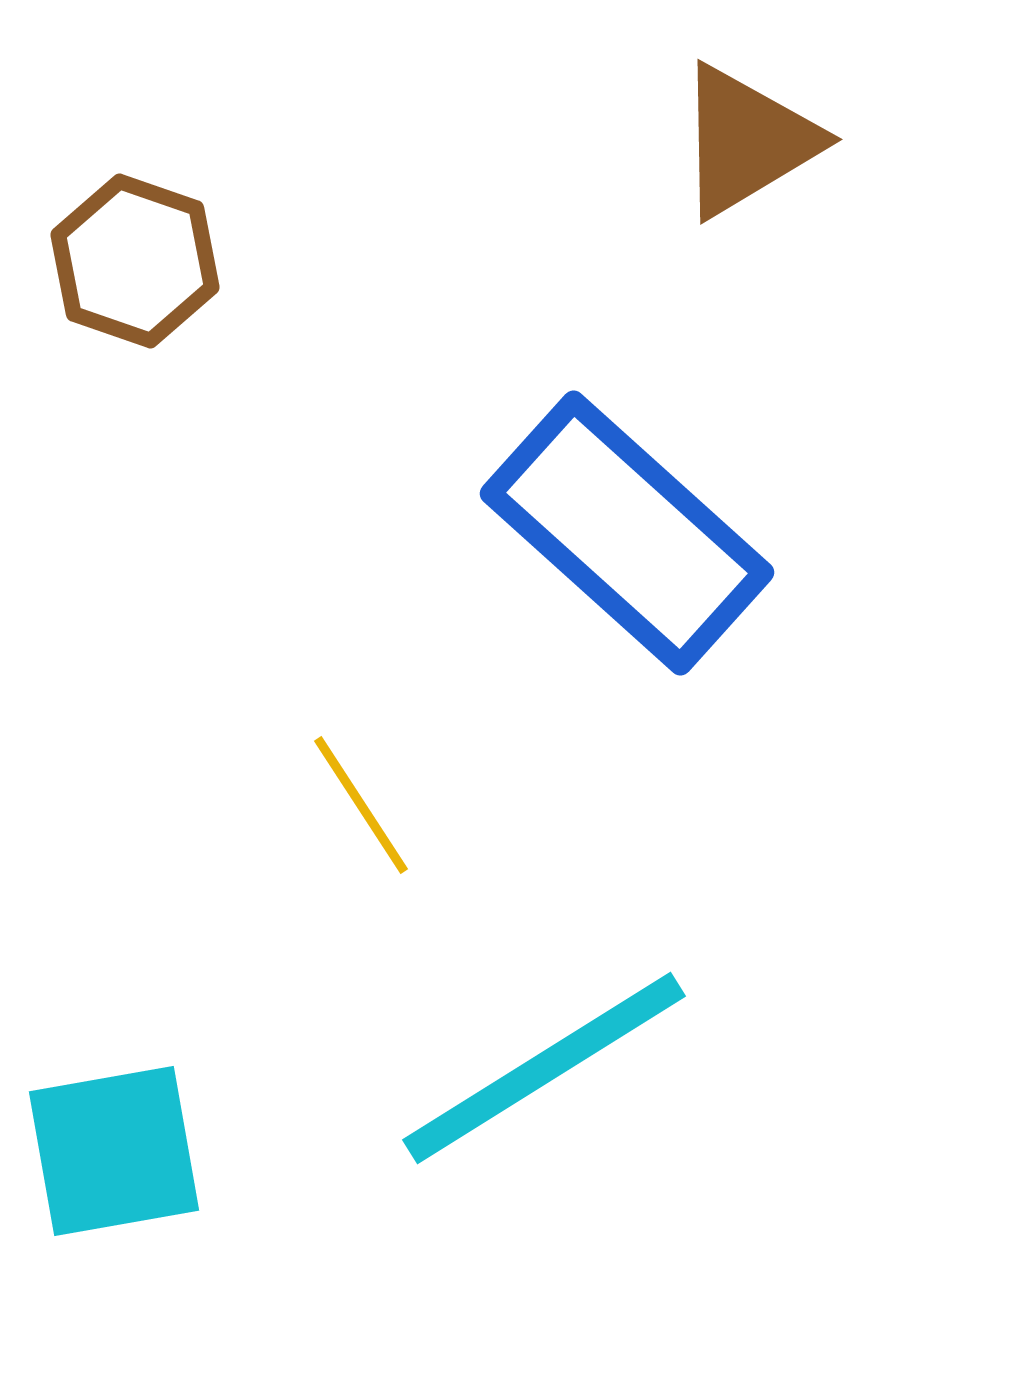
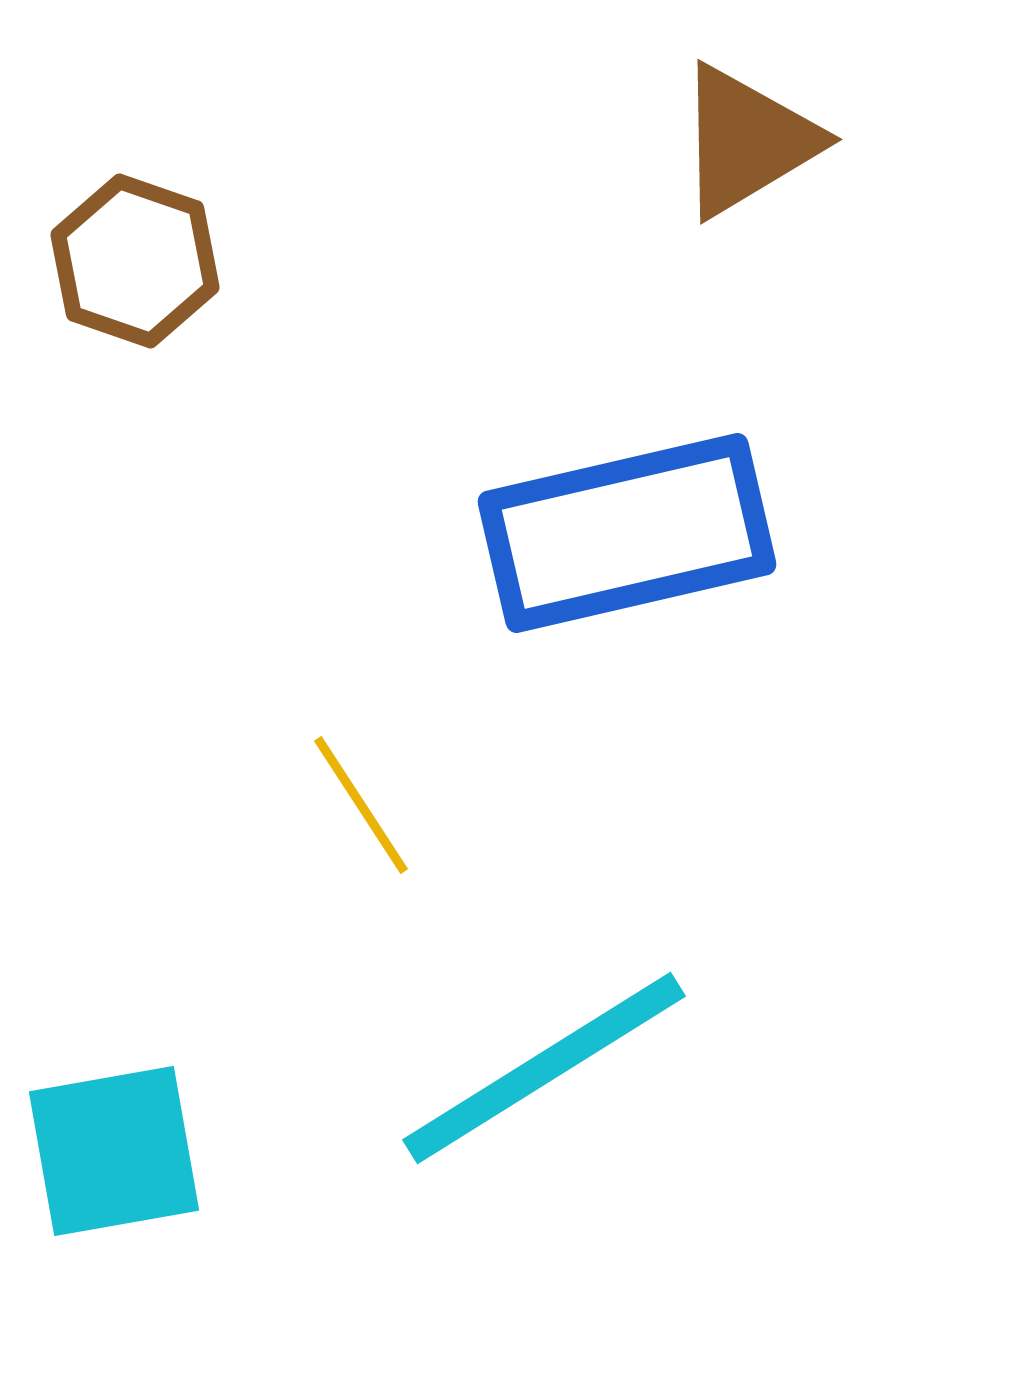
blue rectangle: rotated 55 degrees counterclockwise
